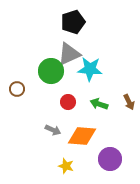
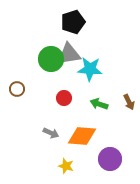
gray triangle: rotated 15 degrees clockwise
green circle: moved 12 px up
red circle: moved 4 px left, 4 px up
gray arrow: moved 2 px left, 3 px down
